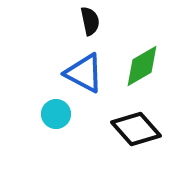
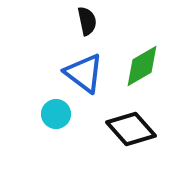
black semicircle: moved 3 px left
blue triangle: rotated 9 degrees clockwise
black diamond: moved 5 px left
